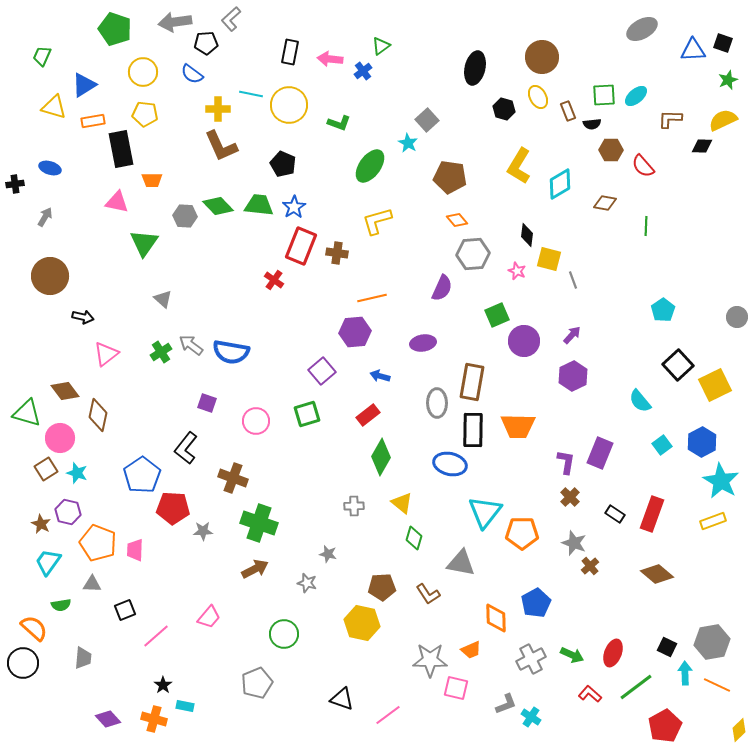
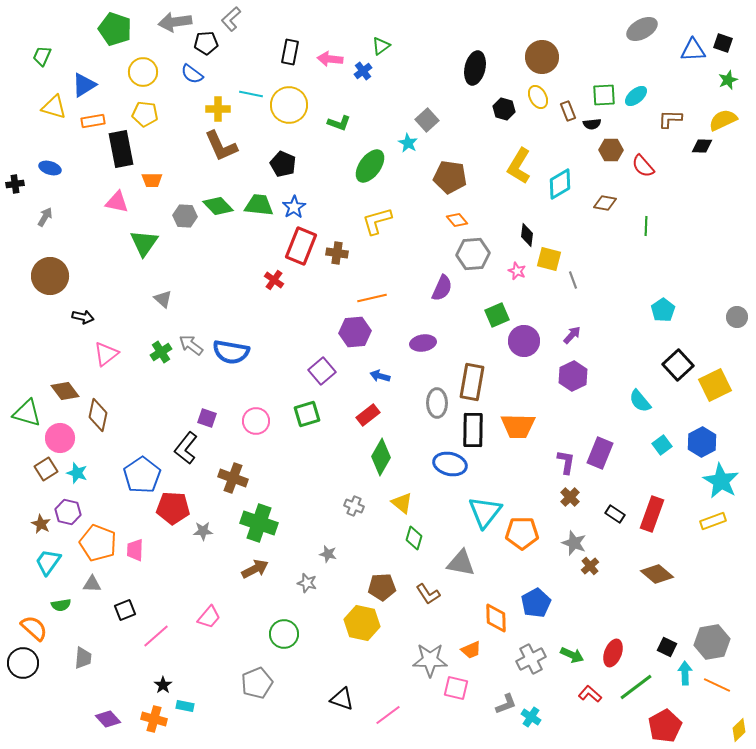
purple square at (207, 403): moved 15 px down
gray cross at (354, 506): rotated 24 degrees clockwise
